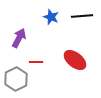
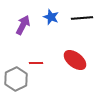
black line: moved 2 px down
purple arrow: moved 4 px right, 13 px up
red line: moved 1 px down
